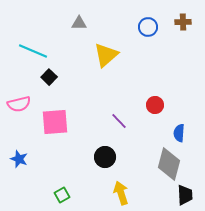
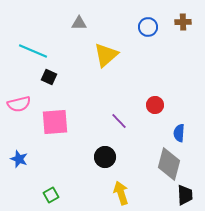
black square: rotated 21 degrees counterclockwise
green square: moved 11 px left
